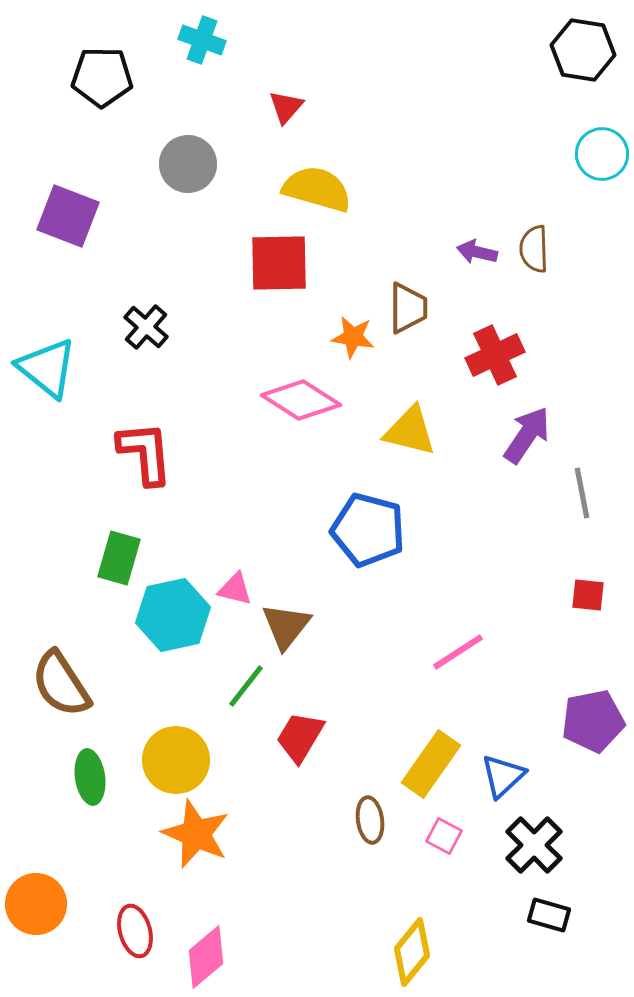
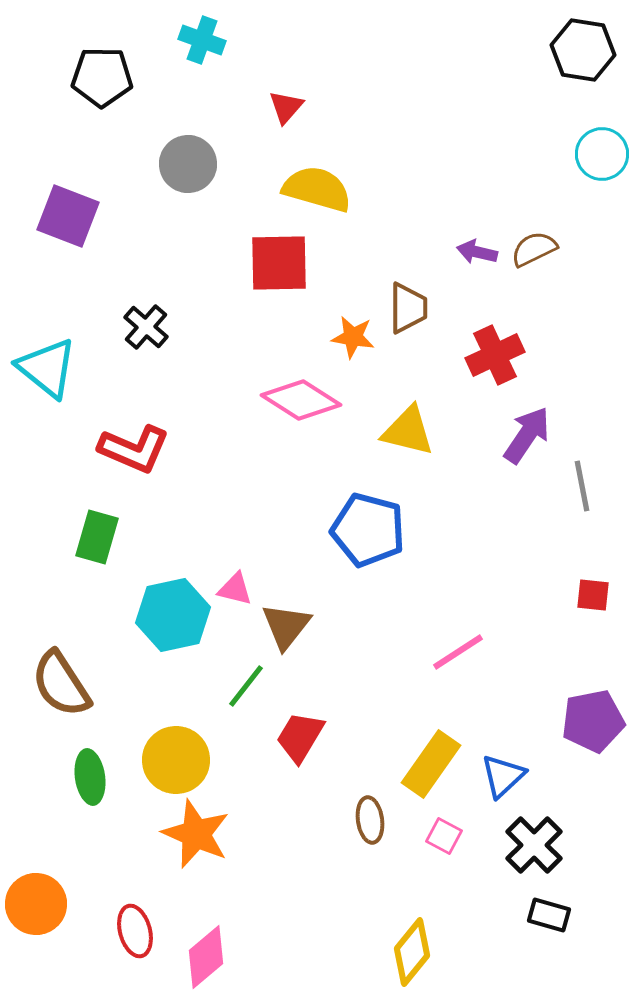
brown semicircle at (534, 249): rotated 66 degrees clockwise
yellow triangle at (410, 431): moved 2 px left
red L-shape at (145, 453): moved 11 px left, 4 px up; rotated 118 degrees clockwise
gray line at (582, 493): moved 7 px up
green rectangle at (119, 558): moved 22 px left, 21 px up
red square at (588, 595): moved 5 px right
